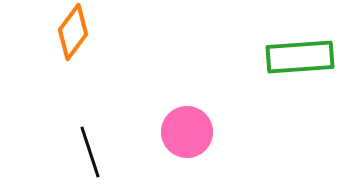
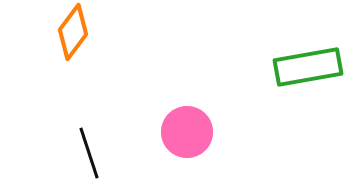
green rectangle: moved 8 px right, 10 px down; rotated 6 degrees counterclockwise
black line: moved 1 px left, 1 px down
